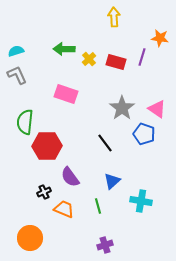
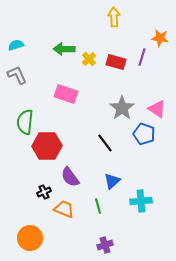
cyan semicircle: moved 6 px up
cyan cross: rotated 15 degrees counterclockwise
